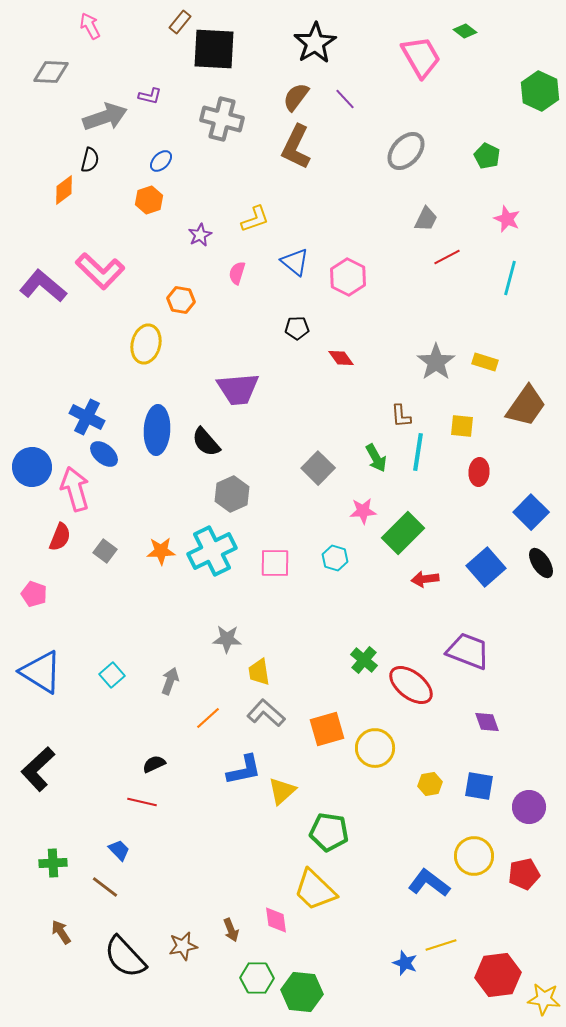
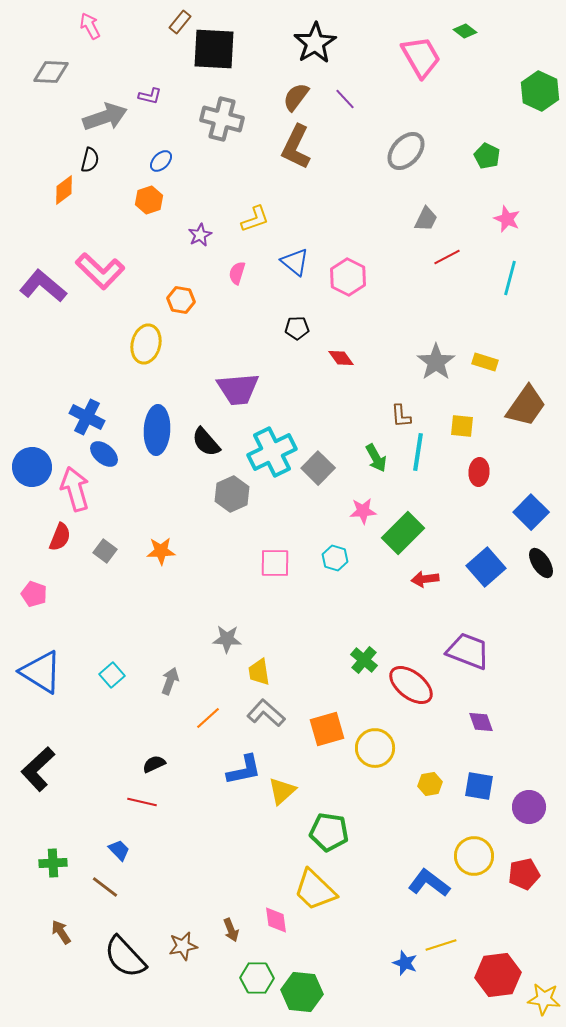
cyan cross at (212, 551): moved 60 px right, 99 px up
purple diamond at (487, 722): moved 6 px left
